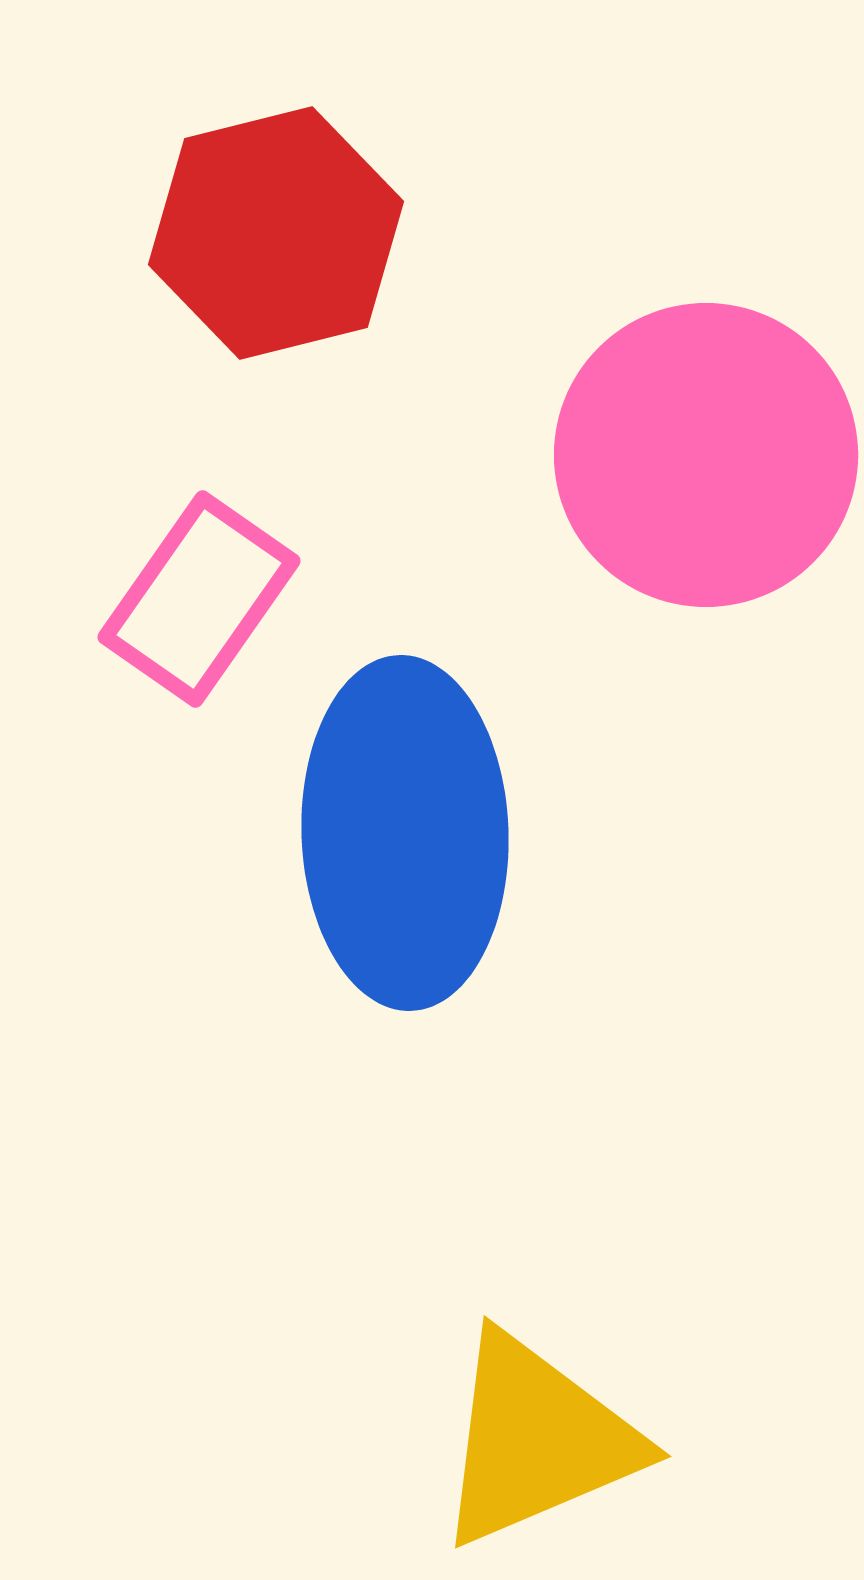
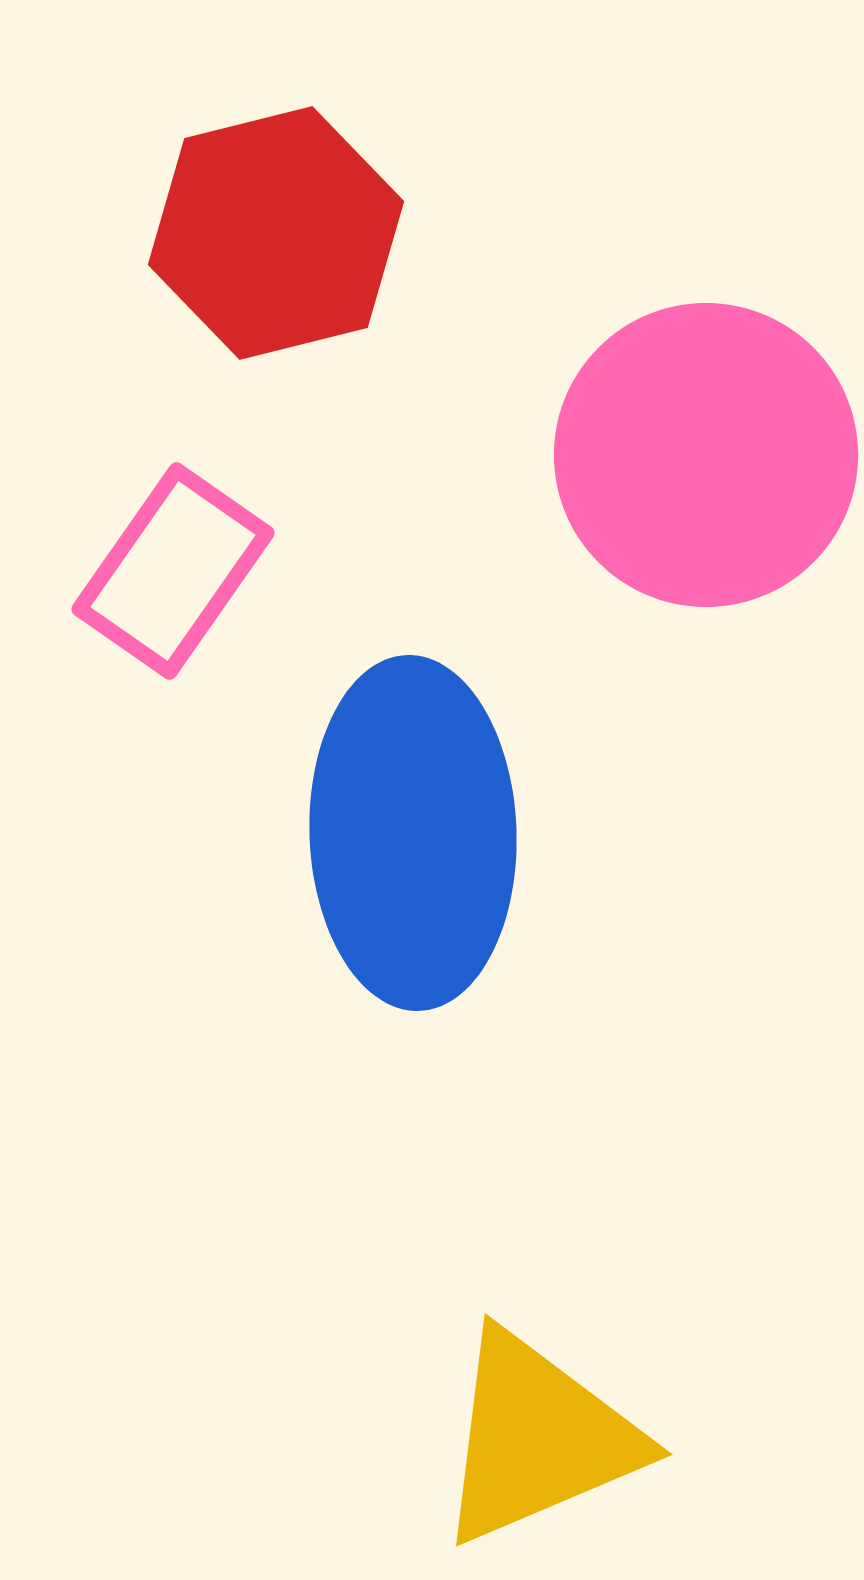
pink rectangle: moved 26 px left, 28 px up
blue ellipse: moved 8 px right
yellow triangle: moved 1 px right, 2 px up
